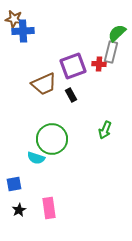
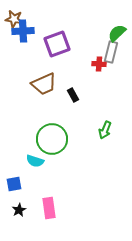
purple square: moved 16 px left, 22 px up
black rectangle: moved 2 px right
cyan semicircle: moved 1 px left, 3 px down
